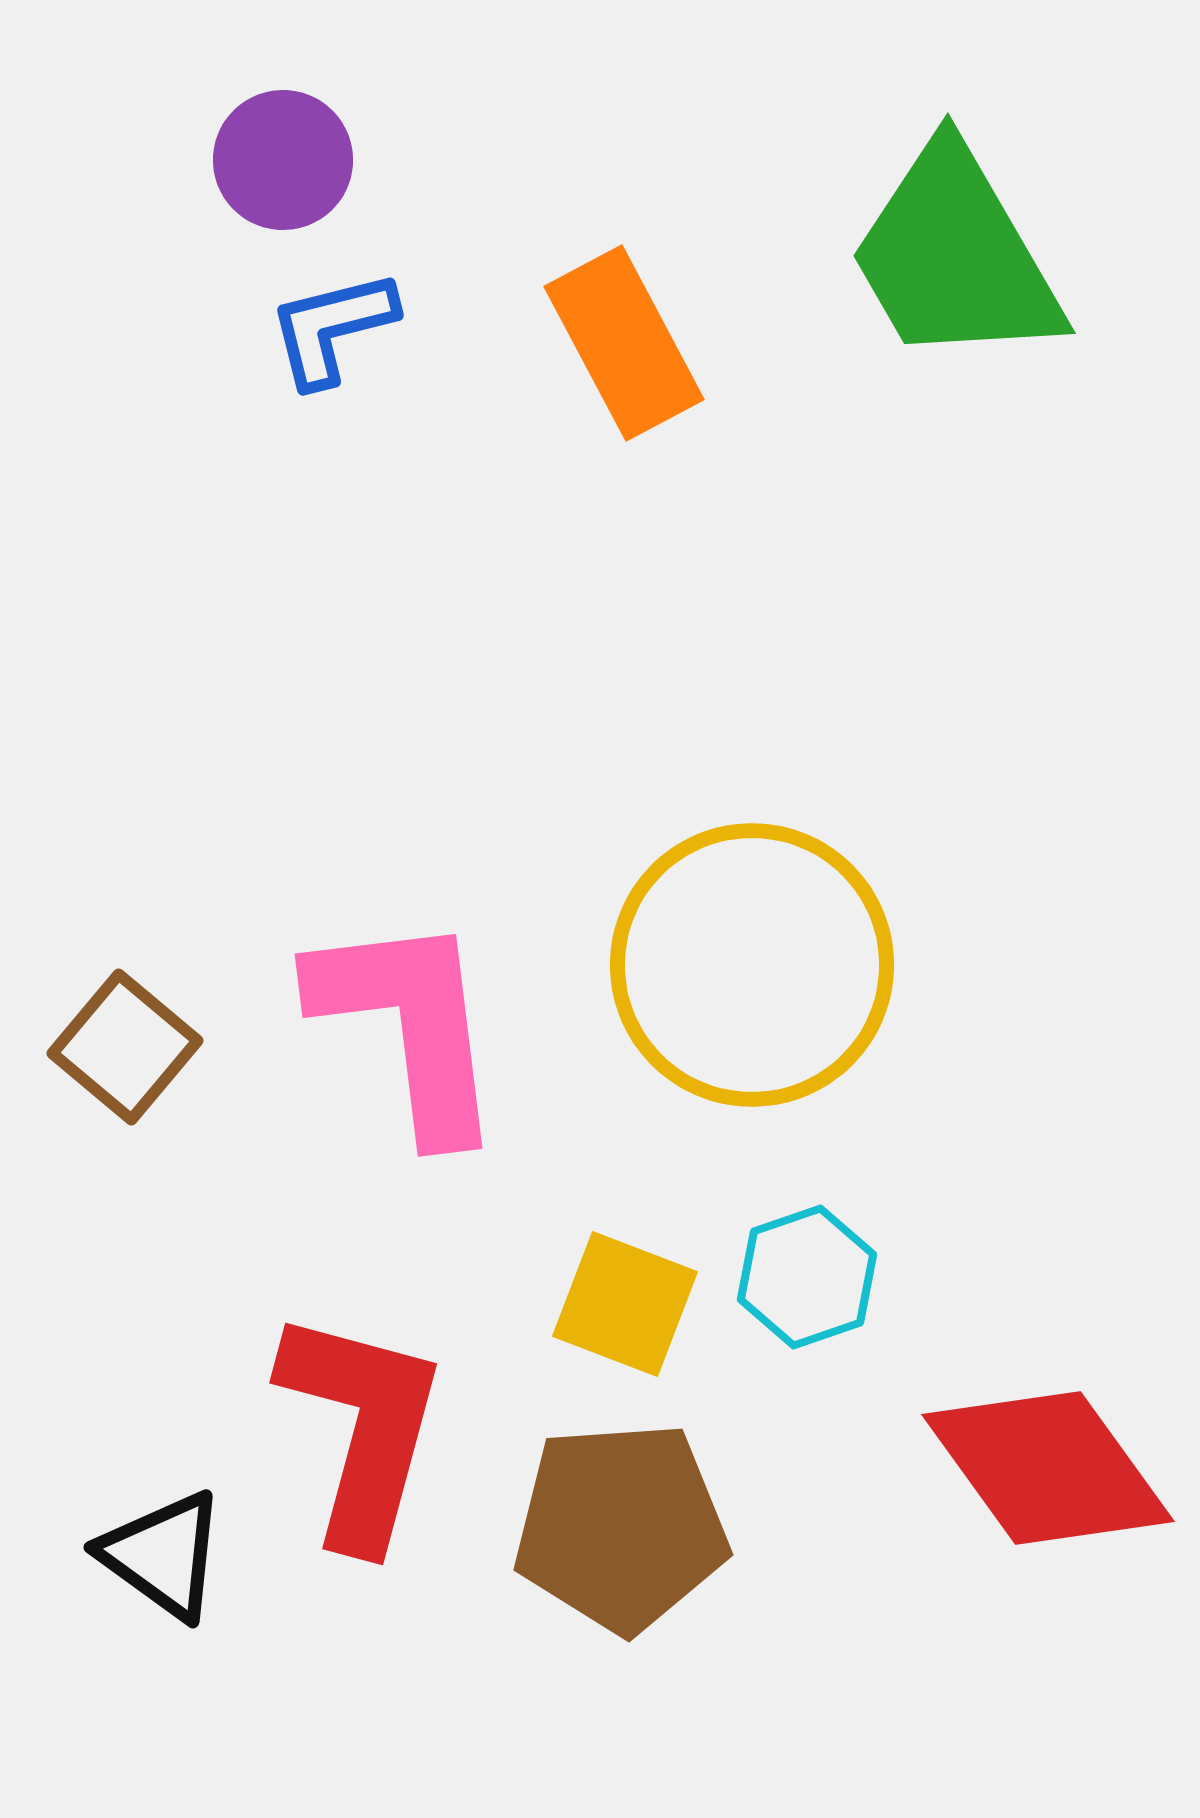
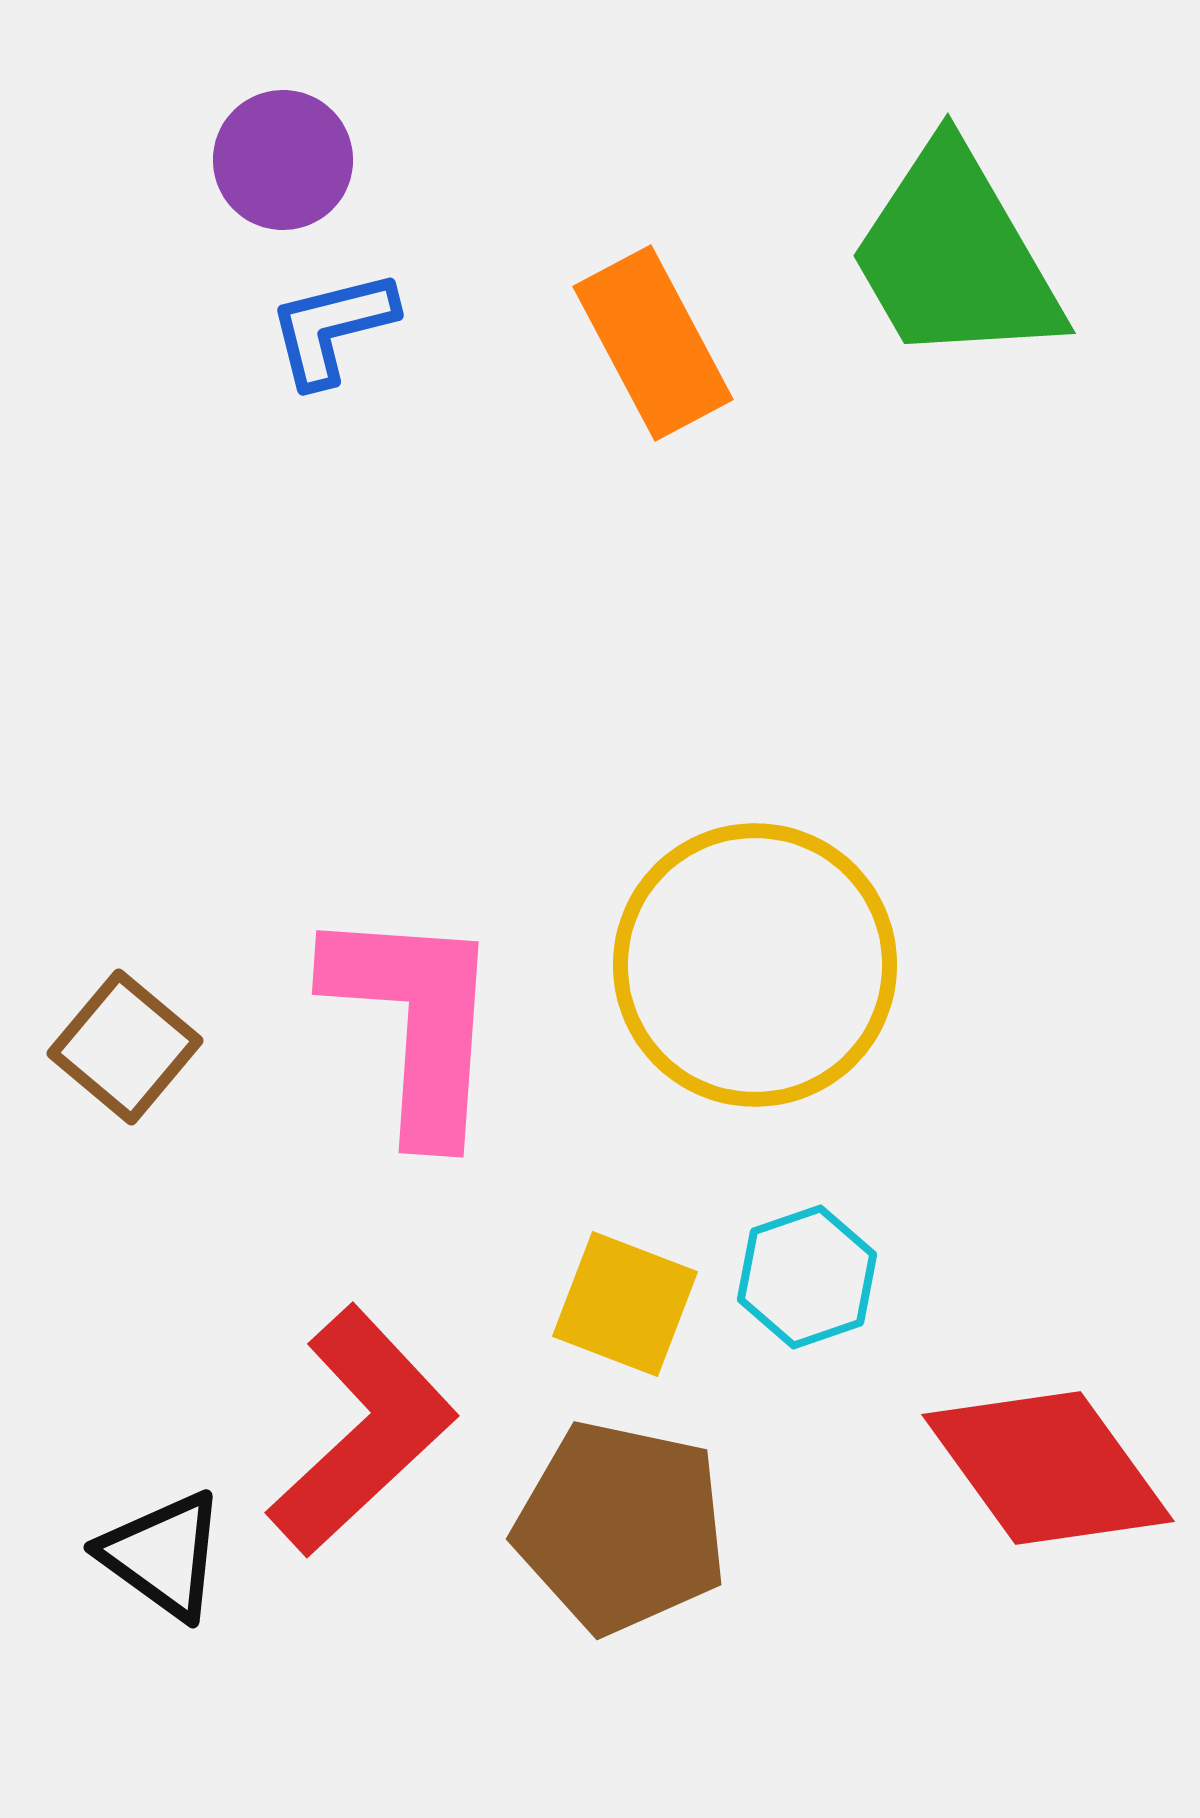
orange rectangle: moved 29 px right
yellow circle: moved 3 px right
pink L-shape: moved 6 px right, 3 px up; rotated 11 degrees clockwise
red L-shape: moved 3 px down; rotated 32 degrees clockwise
brown pentagon: rotated 16 degrees clockwise
